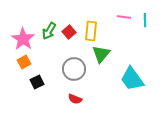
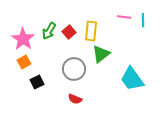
cyan line: moved 2 px left
green triangle: rotated 12 degrees clockwise
